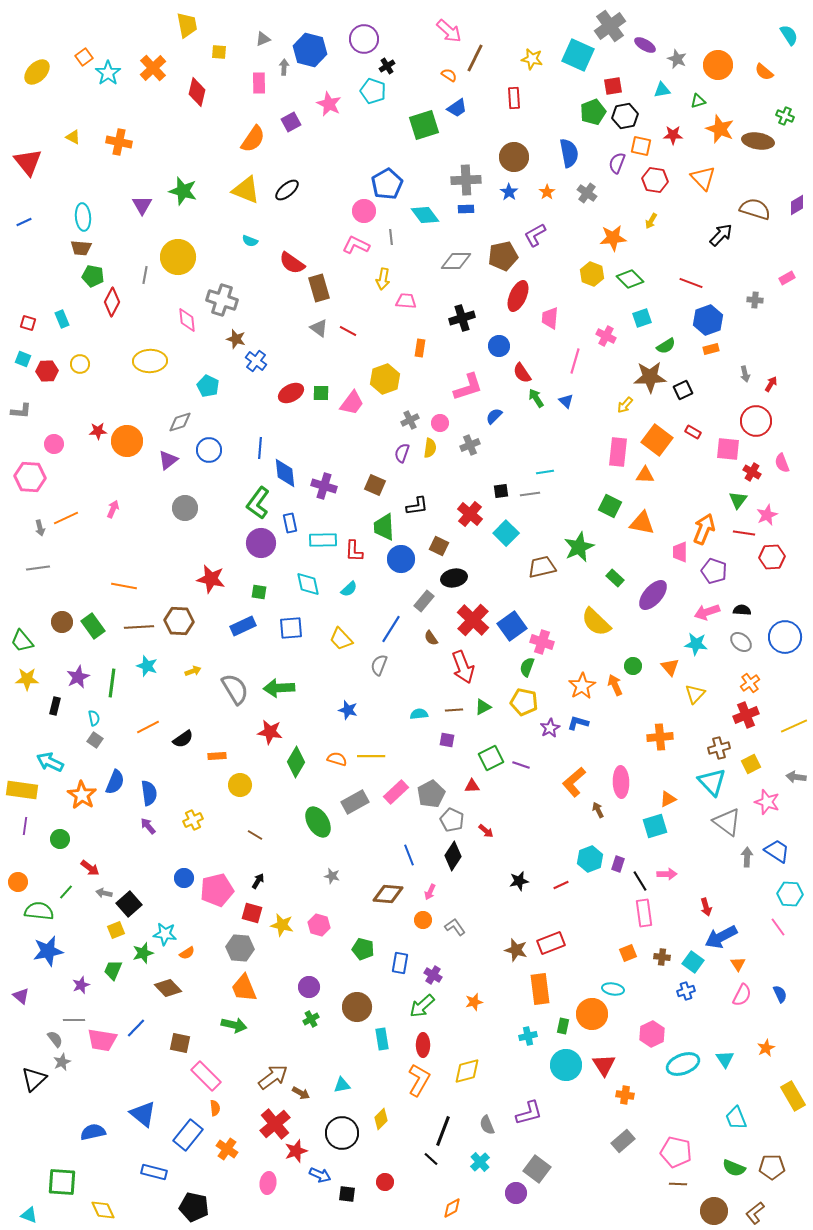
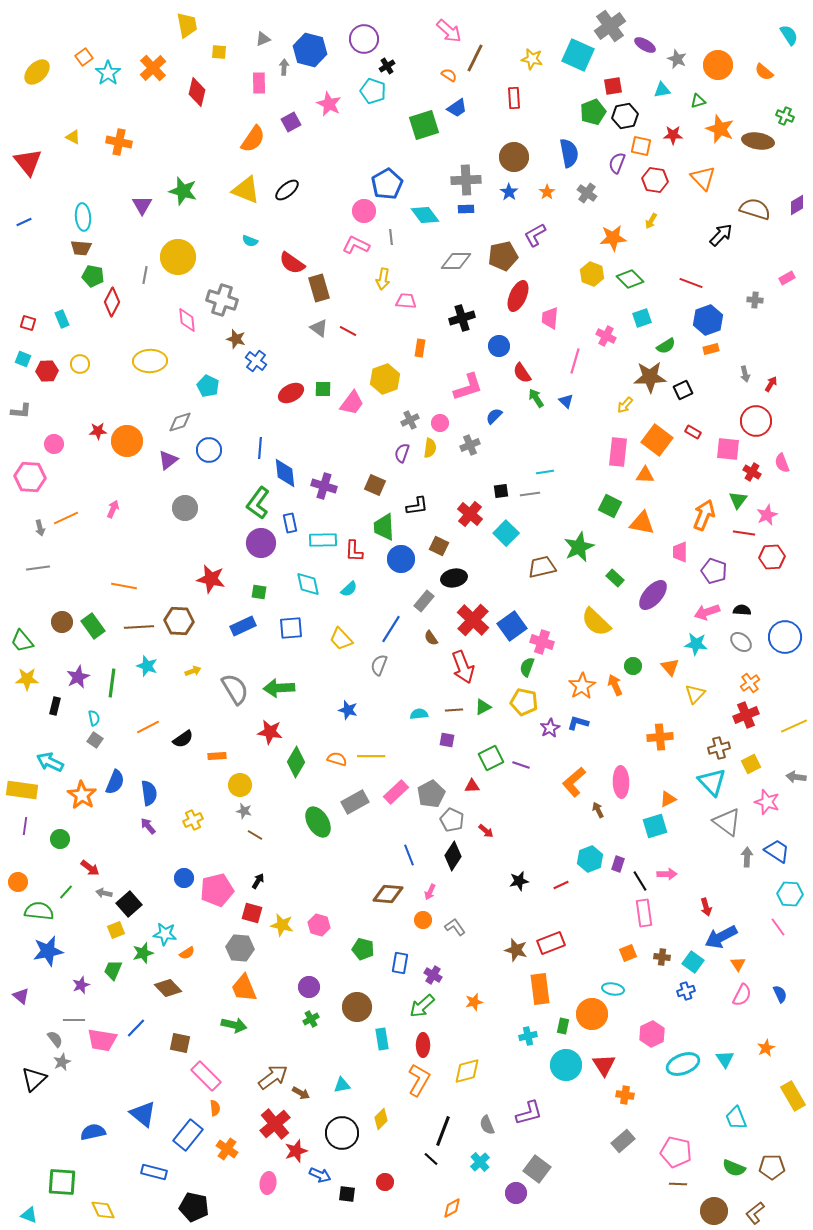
green square at (321, 393): moved 2 px right, 4 px up
orange arrow at (704, 529): moved 14 px up
gray star at (332, 876): moved 88 px left, 65 px up
